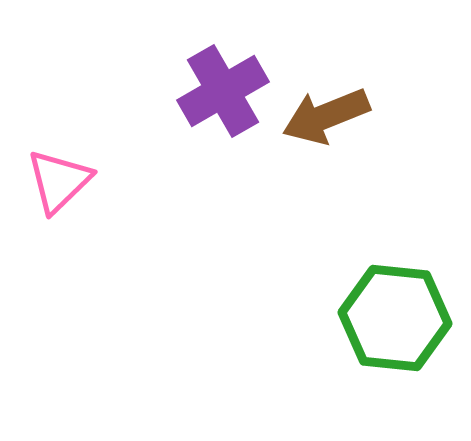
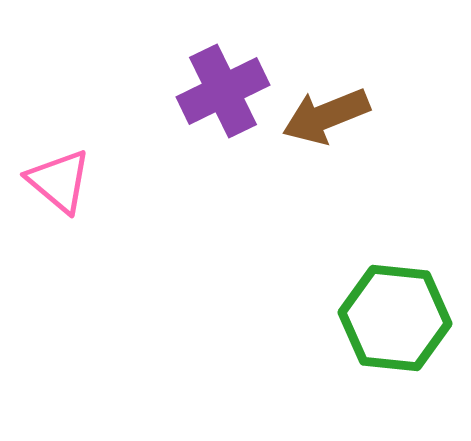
purple cross: rotated 4 degrees clockwise
pink triangle: rotated 36 degrees counterclockwise
